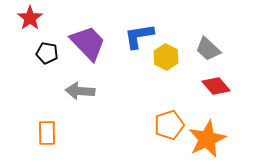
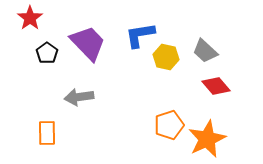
blue L-shape: moved 1 px right, 1 px up
gray trapezoid: moved 3 px left, 2 px down
black pentagon: rotated 25 degrees clockwise
yellow hexagon: rotated 15 degrees counterclockwise
gray arrow: moved 1 px left, 6 px down; rotated 12 degrees counterclockwise
